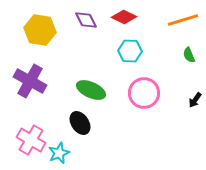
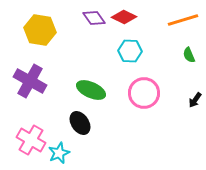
purple diamond: moved 8 px right, 2 px up; rotated 10 degrees counterclockwise
